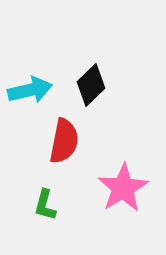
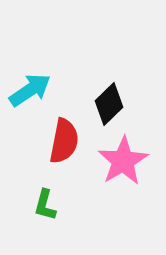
black diamond: moved 18 px right, 19 px down
cyan arrow: rotated 21 degrees counterclockwise
pink star: moved 27 px up
